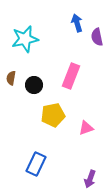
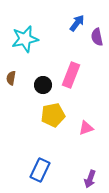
blue arrow: rotated 54 degrees clockwise
pink rectangle: moved 1 px up
black circle: moved 9 px right
blue rectangle: moved 4 px right, 6 px down
